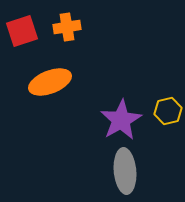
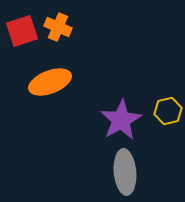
orange cross: moved 9 px left; rotated 32 degrees clockwise
gray ellipse: moved 1 px down
